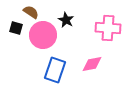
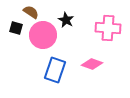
pink diamond: rotated 30 degrees clockwise
